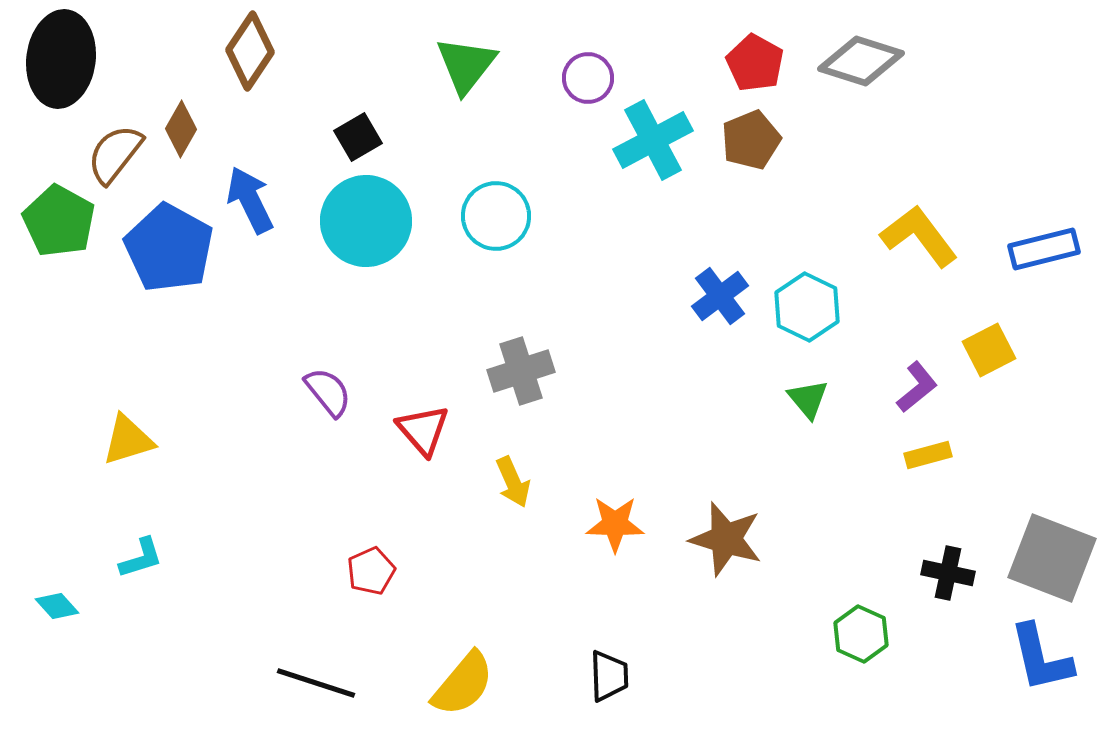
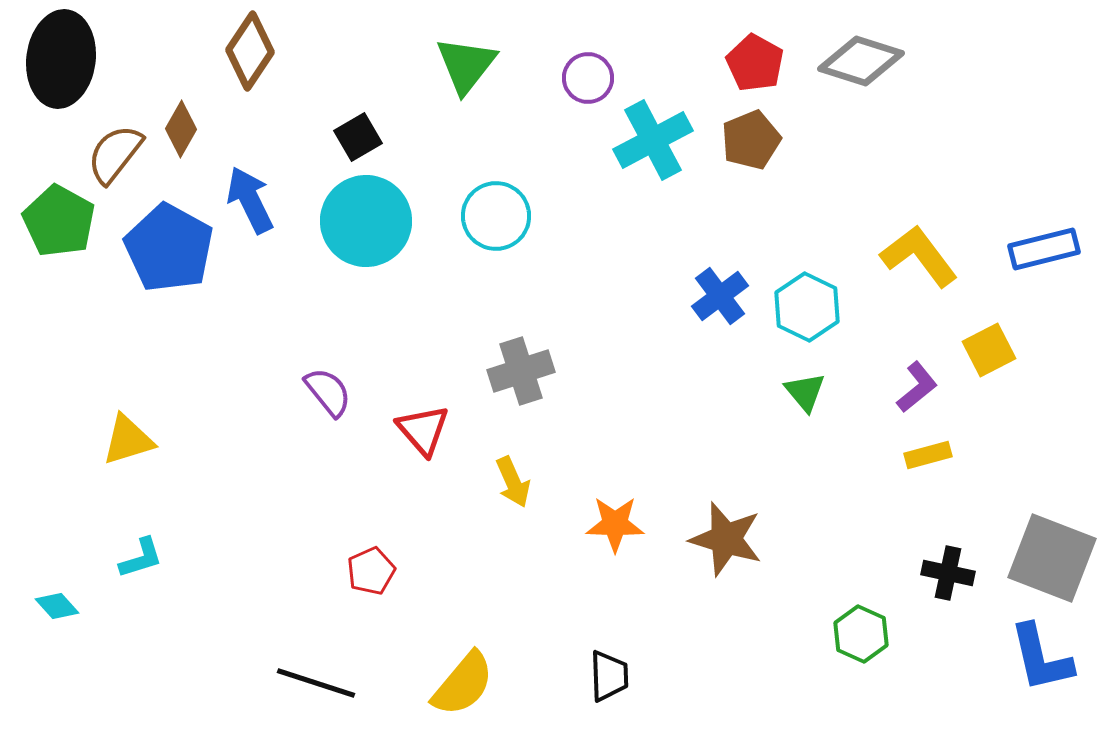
yellow L-shape at (919, 236): moved 20 px down
green triangle at (808, 399): moved 3 px left, 7 px up
